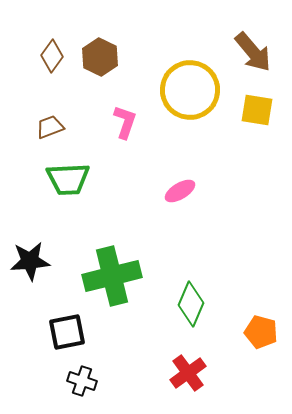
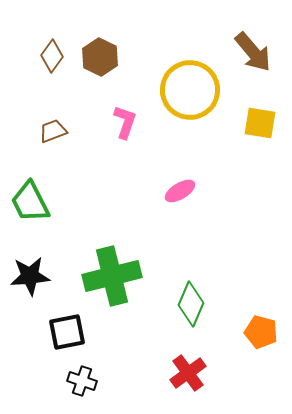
yellow square: moved 3 px right, 13 px down
brown trapezoid: moved 3 px right, 4 px down
green trapezoid: moved 38 px left, 23 px down; rotated 66 degrees clockwise
black star: moved 15 px down
